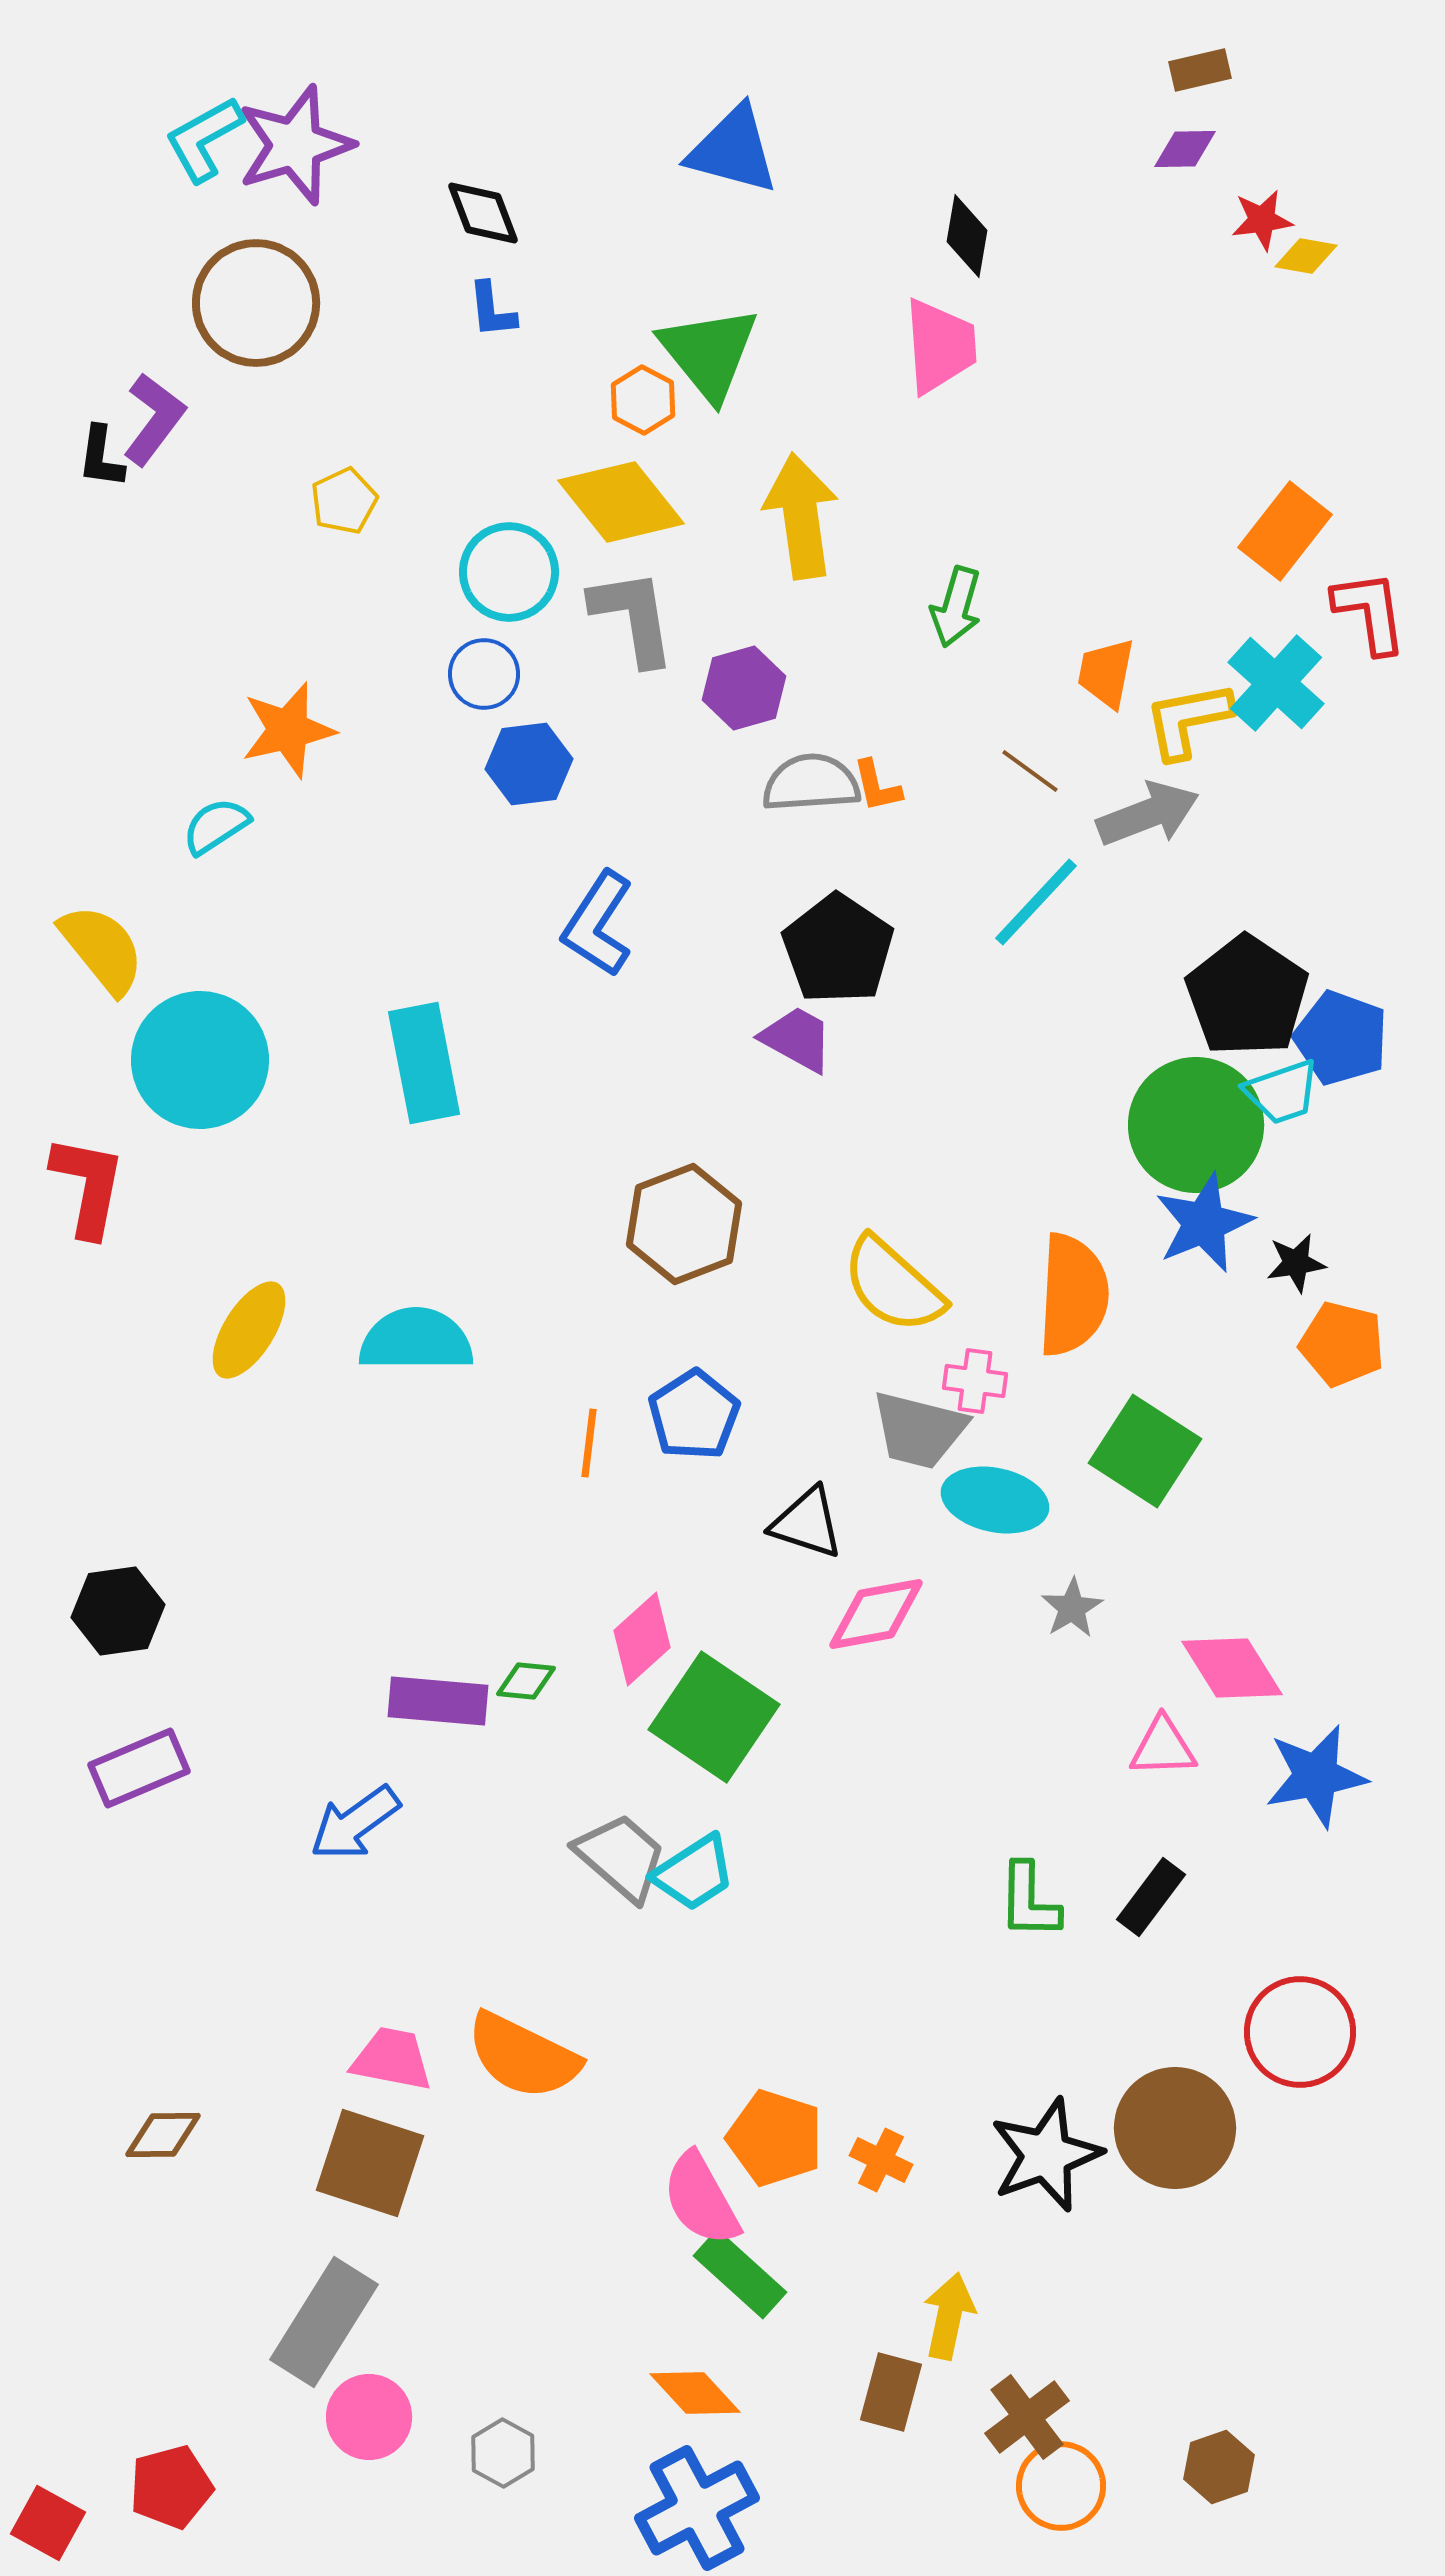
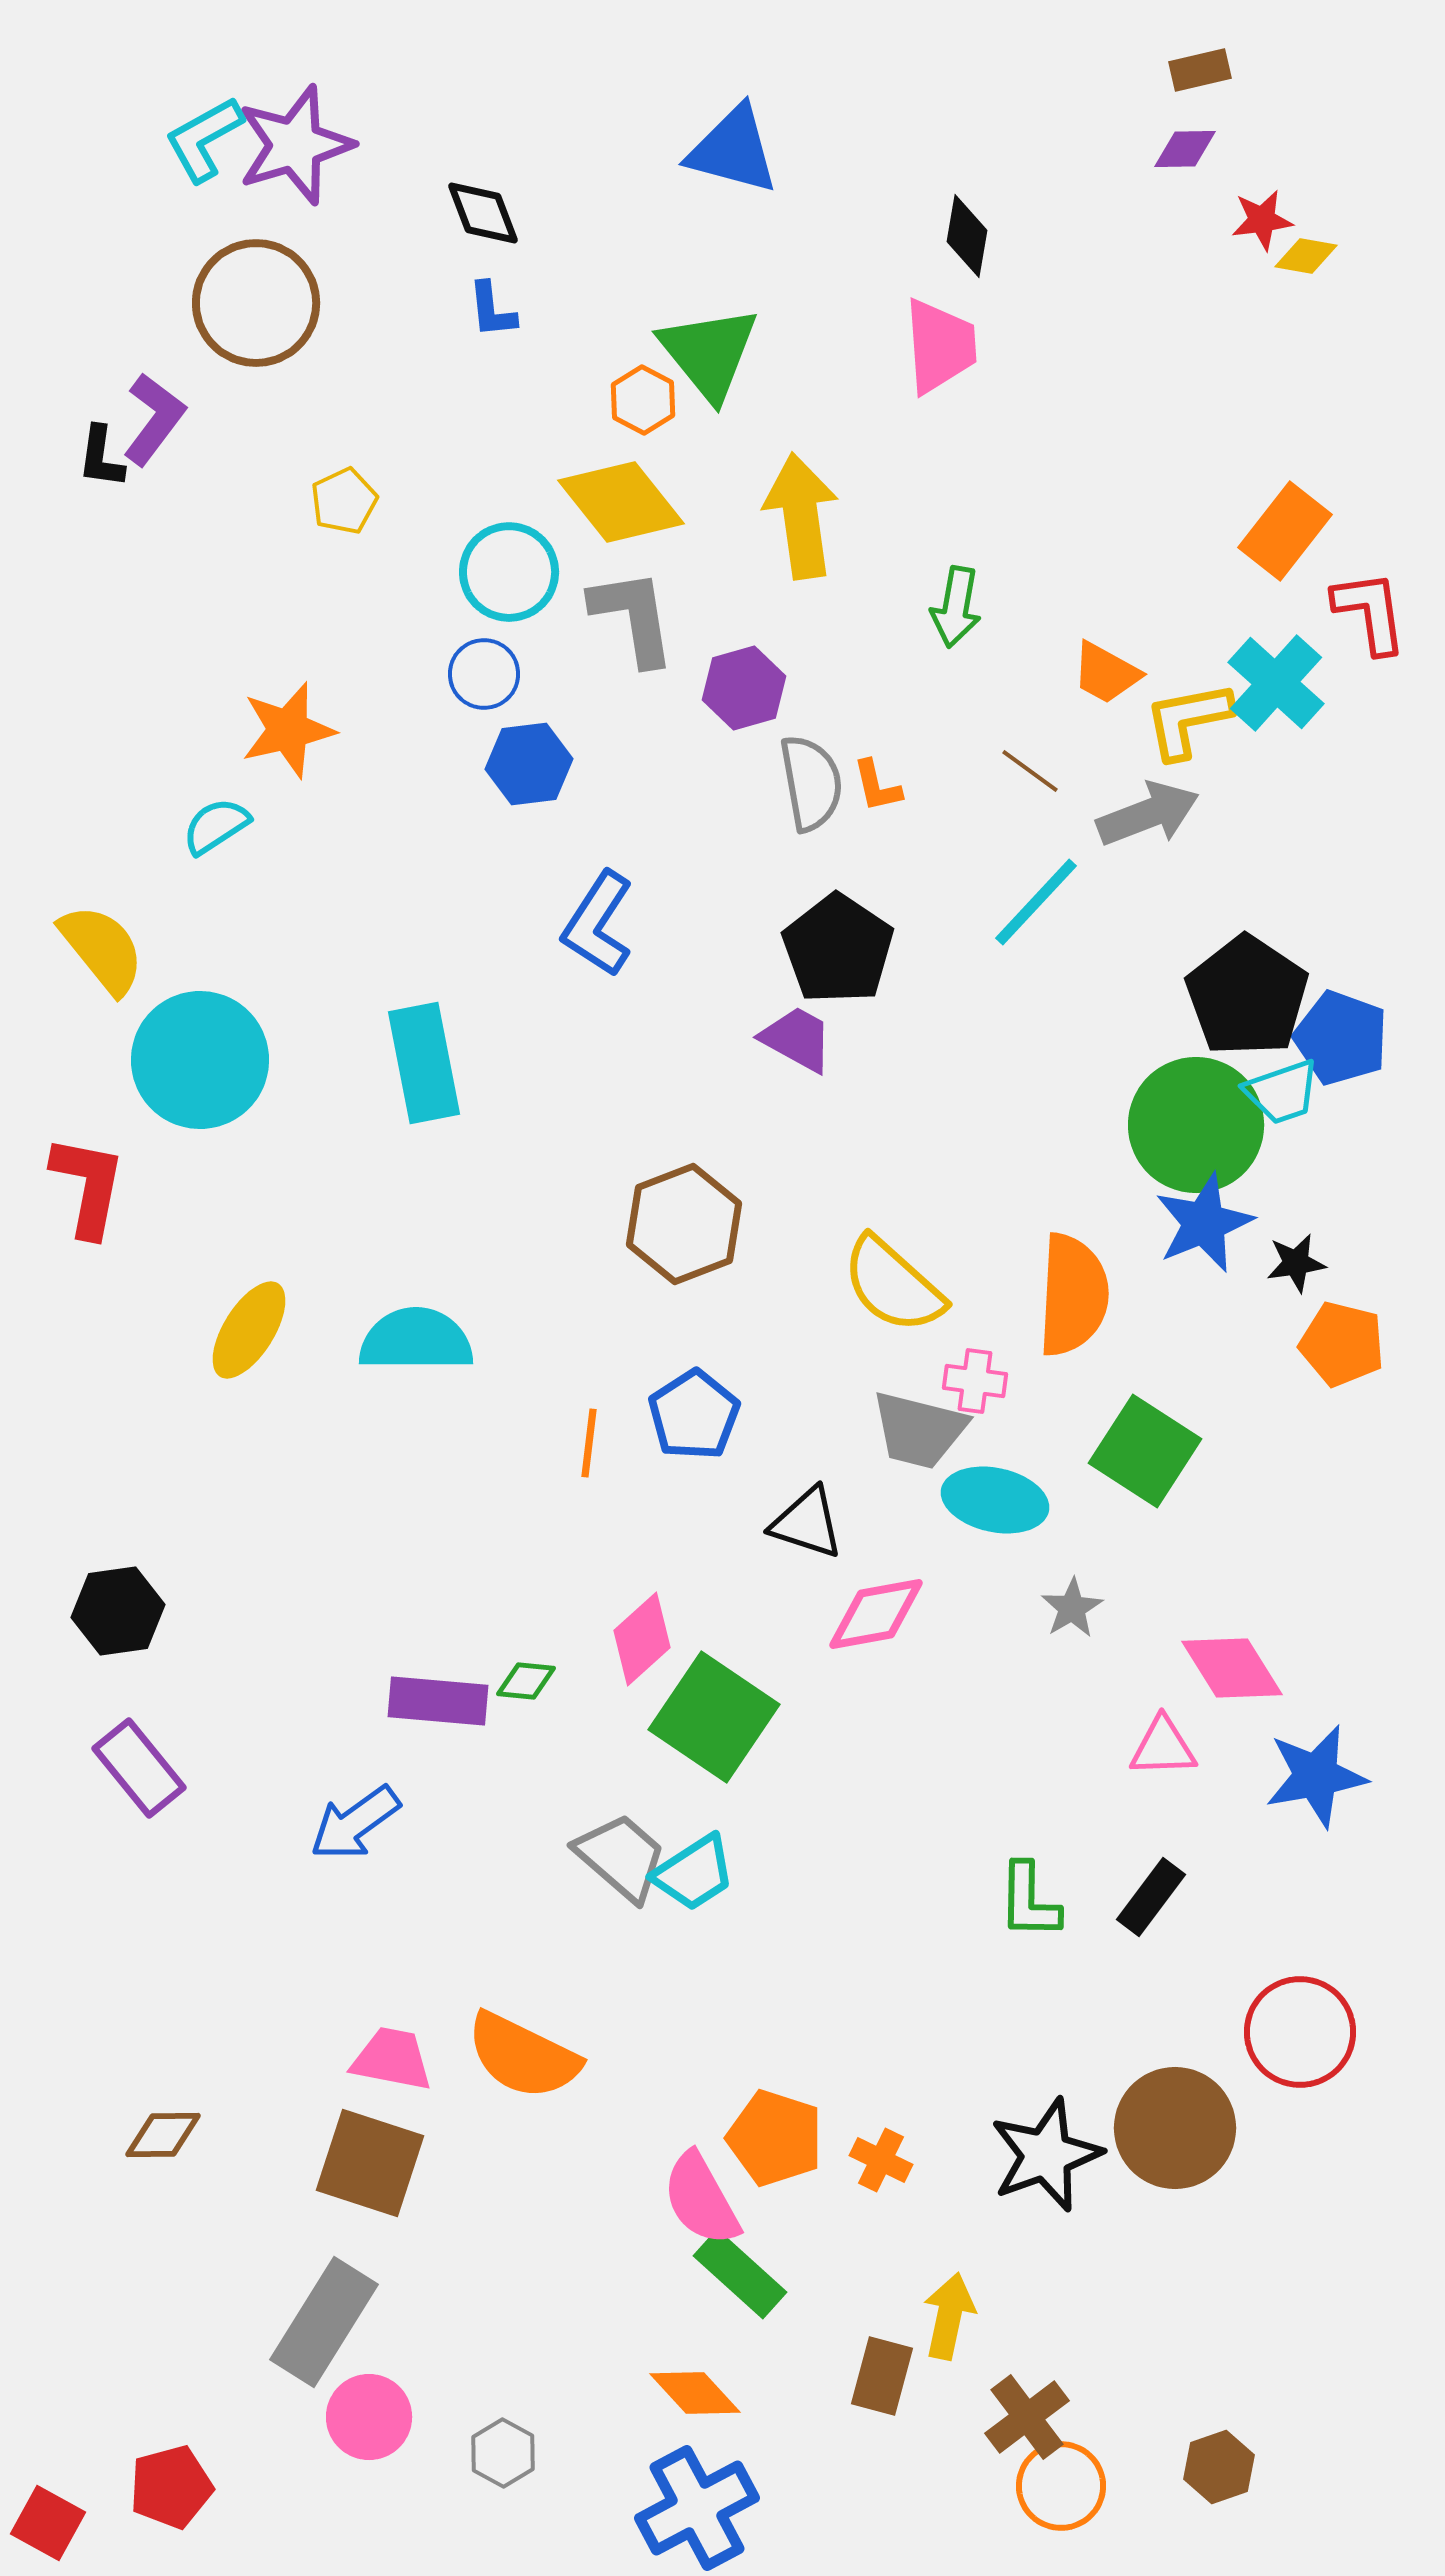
green arrow at (956, 607): rotated 6 degrees counterclockwise
orange trapezoid at (1106, 673): rotated 72 degrees counterclockwise
gray semicircle at (811, 783): rotated 84 degrees clockwise
purple rectangle at (139, 1768): rotated 74 degrees clockwise
brown rectangle at (891, 2392): moved 9 px left, 16 px up
